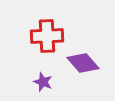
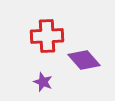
purple diamond: moved 1 px right, 3 px up
